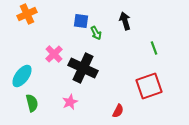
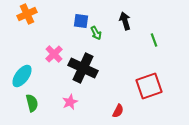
green line: moved 8 px up
